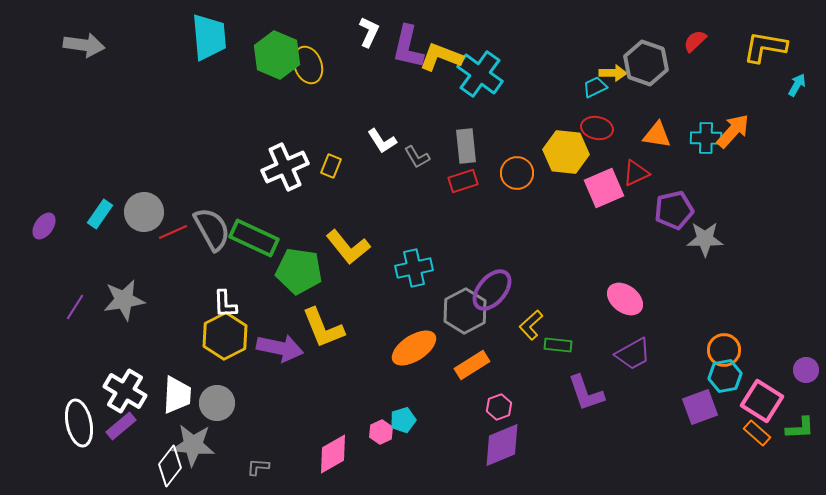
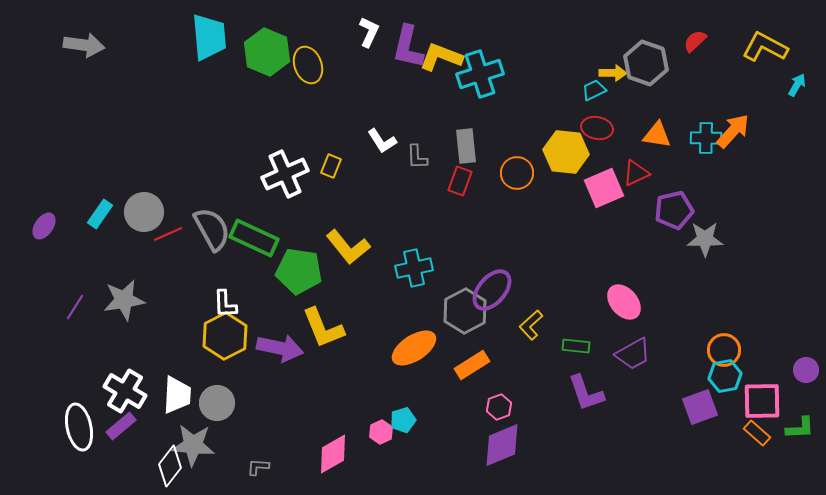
yellow L-shape at (765, 47): rotated 18 degrees clockwise
green hexagon at (277, 55): moved 10 px left, 3 px up
cyan cross at (480, 74): rotated 36 degrees clockwise
cyan trapezoid at (595, 87): moved 1 px left, 3 px down
gray L-shape at (417, 157): rotated 28 degrees clockwise
white cross at (285, 167): moved 7 px down
red rectangle at (463, 181): moved 3 px left; rotated 52 degrees counterclockwise
red line at (173, 232): moved 5 px left, 2 px down
pink ellipse at (625, 299): moved 1 px left, 3 px down; rotated 12 degrees clockwise
green rectangle at (558, 345): moved 18 px right, 1 px down
pink square at (762, 401): rotated 33 degrees counterclockwise
white ellipse at (79, 423): moved 4 px down
